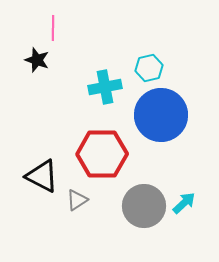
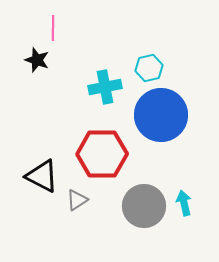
cyan arrow: rotated 60 degrees counterclockwise
